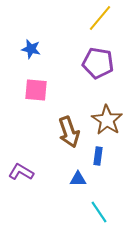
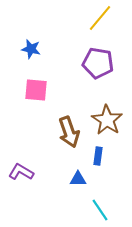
cyan line: moved 1 px right, 2 px up
